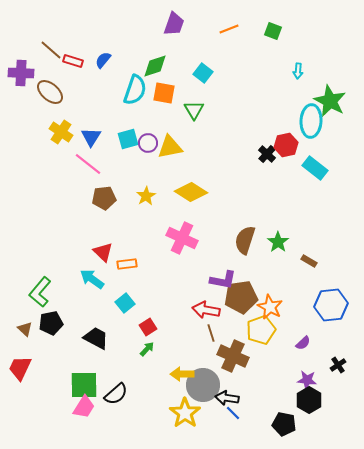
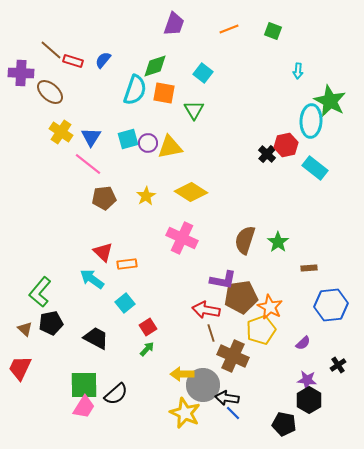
brown rectangle at (309, 261): moved 7 px down; rotated 35 degrees counterclockwise
yellow star at (185, 413): rotated 12 degrees counterclockwise
